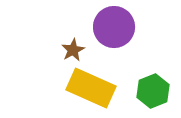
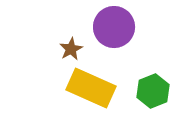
brown star: moved 2 px left, 1 px up
